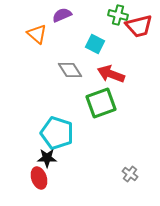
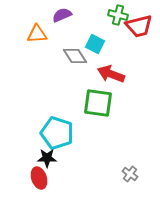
orange triangle: rotated 45 degrees counterclockwise
gray diamond: moved 5 px right, 14 px up
green square: moved 3 px left; rotated 28 degrees clockwise
